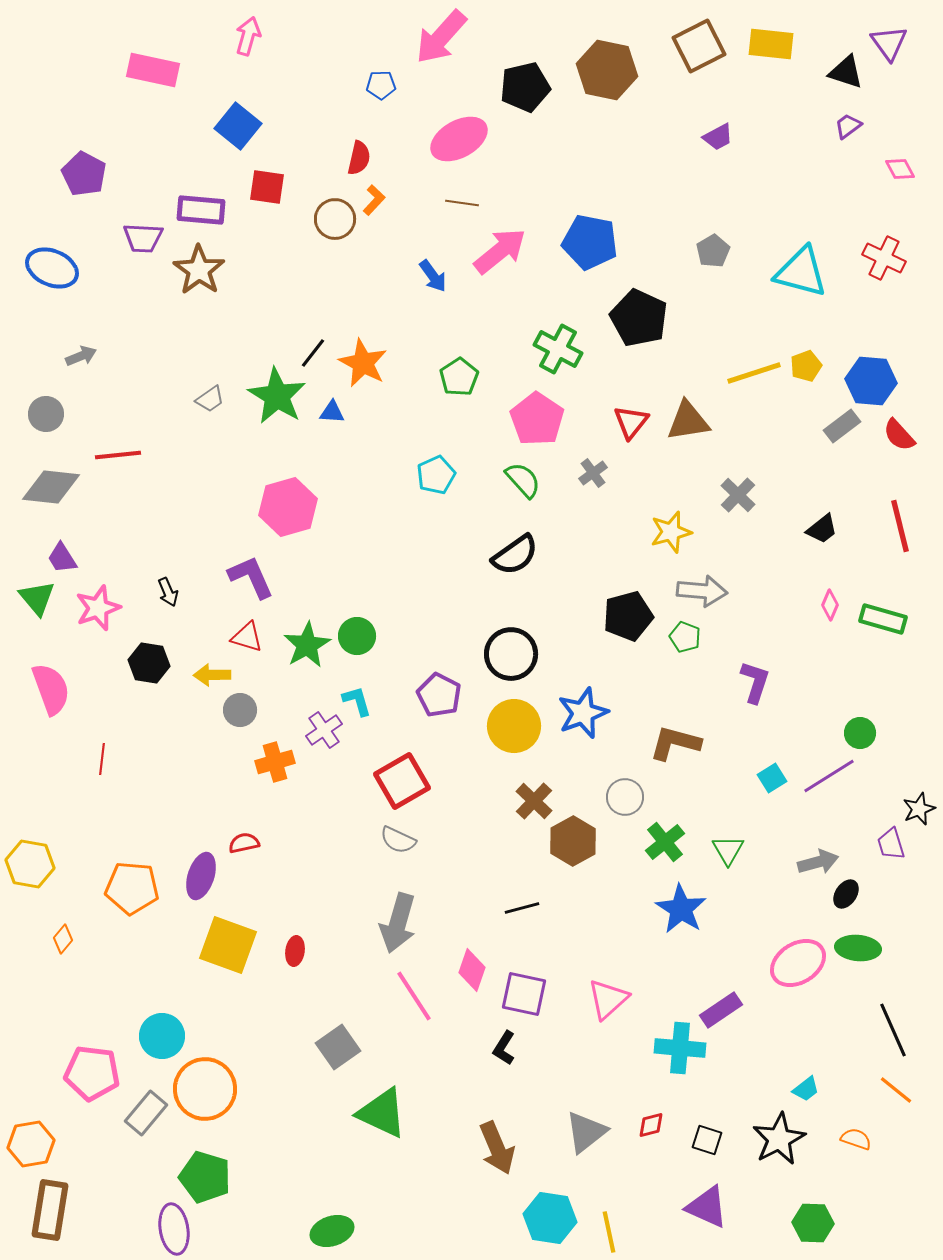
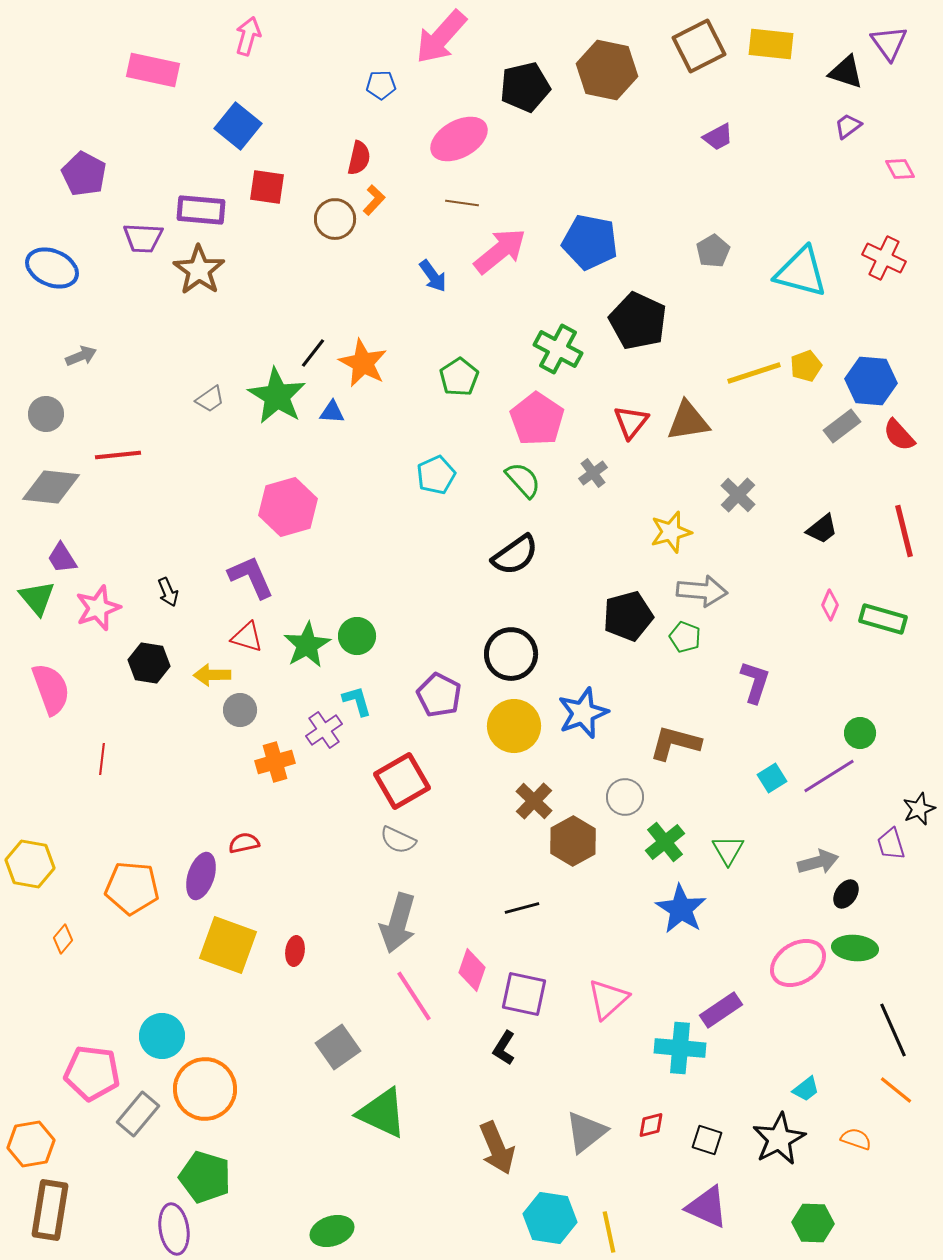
black pentagon at (639, 318): moved 1 px left, 3 px down
red line at (900, 526): moved 4 px right, 5 px down
green ellipse at (858, 948): moved 3 px left
gray rectangle at (146, 1113): moved 8 px left, 1 px down
